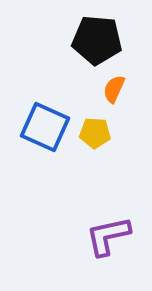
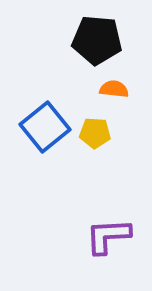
orange semicircle: rotated 72 degrees clockwise
blue square: rotated 27 degrees clockwise
purple L-shape: rotated 9 degrees clockwise
